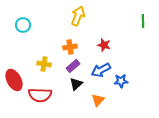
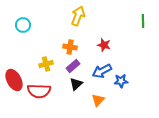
orange cross: rotated 16 degrees clockwise
yellow cross: moved 2 px right; rotated 24 degrees counterclockwise
blue arrow: moved 1 px right, 1 px down
red semicircle: moved 1 px left, 4 px up
